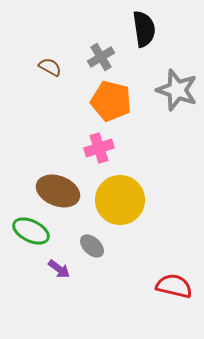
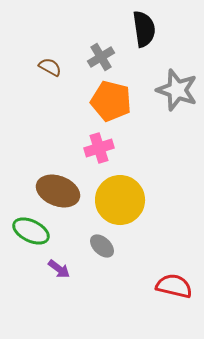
gray ellipse: moved 10 px right
